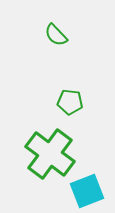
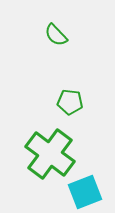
cyan square: moved 2 px left, 1 px down
